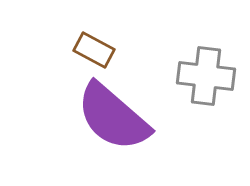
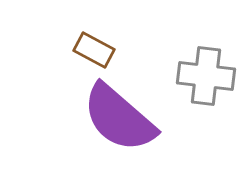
purple semicircle: moved 6 px right, 1 px down
